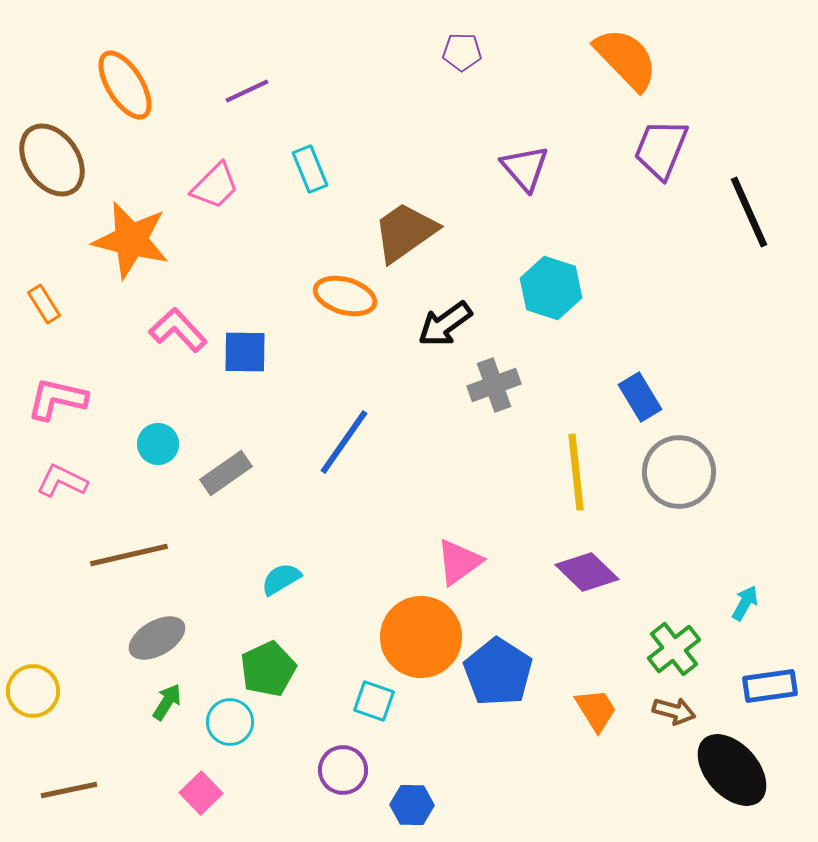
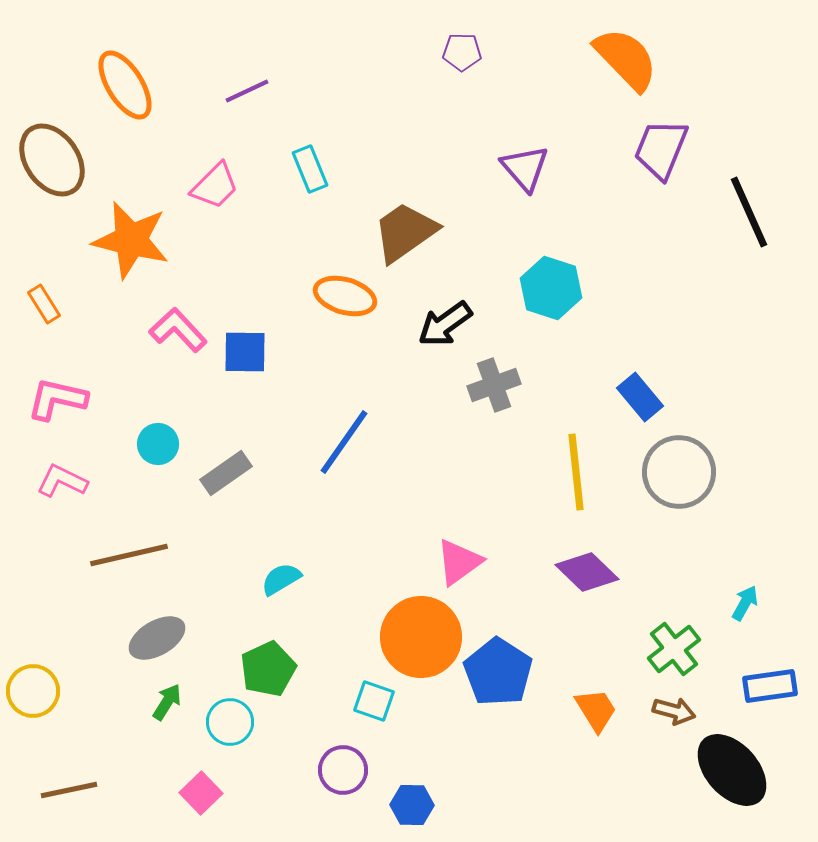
blue rectangle at (640, 397): rotated 9 degrees counterclockwise
